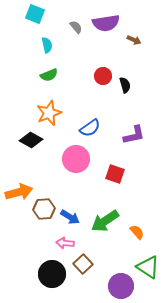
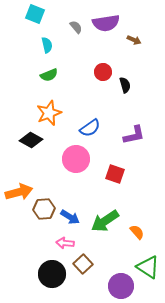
red circle: moved 4 px up
